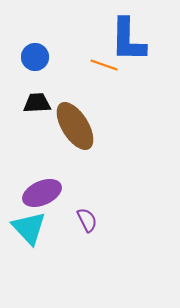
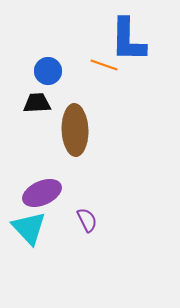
blue circle: moved 13 px right, 14 px down
brown ellipse: moved 4 px down; rotated 30 degrees clockwise
